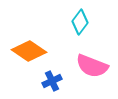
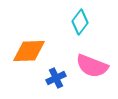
orange diamond: rotated 36 degrees counterclockwise
blue cross: moved 4 px right, 3 px up
